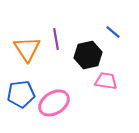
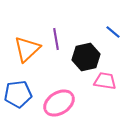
orange triangle: rotated 20 degrees clockwise
black hexagon: moved 2 px left, 2 px down
pink trapezoid: moved 1 px left
blue pentagon: moved 3 px left
pink ellipse: moved 5 px right
